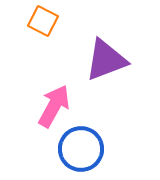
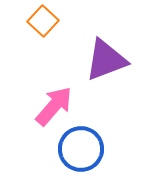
orange square: rotated 16 degrees clockwise
pink arrow: rotated 12 degrees clockwise
